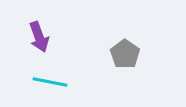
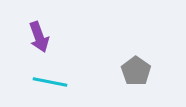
gray pentagon: moved 11 px right, 17 px down
